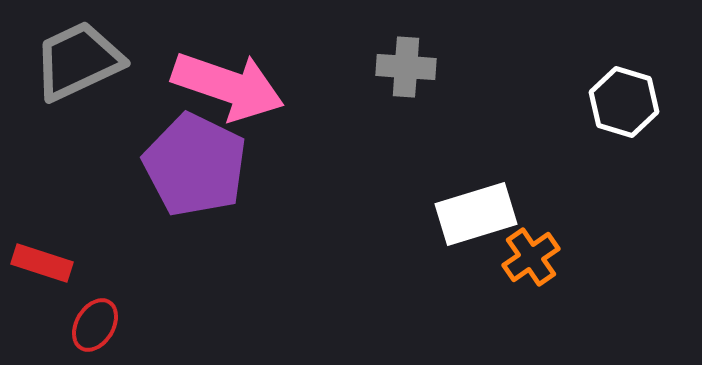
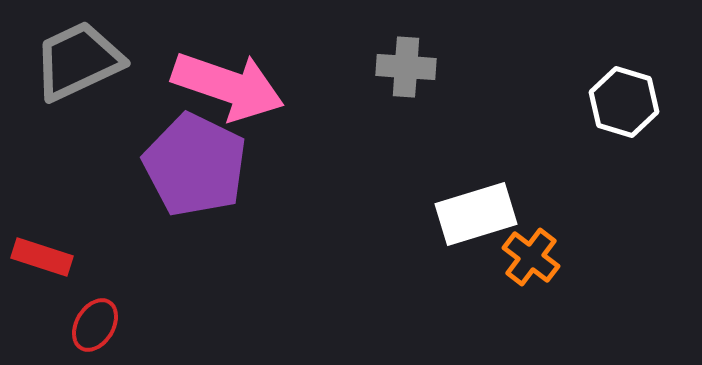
orange cross: rotated 18 degrees counterclockwise
red rectangle: moved 6 px up
